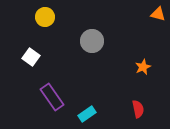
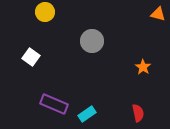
yellow circle: moved 5 px up
orange star: rotated 14 degrees counterclockwise
purple rectangle: moved 2 px right, 7 px down; rotated 32 degrees counterclockwise
red semicircle: moved 4 px down
